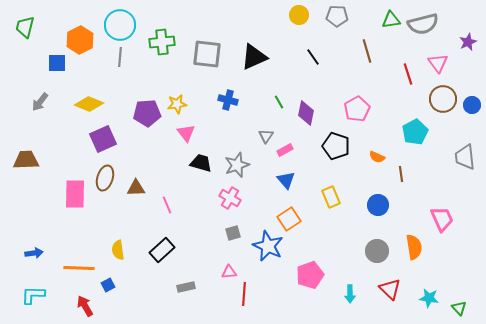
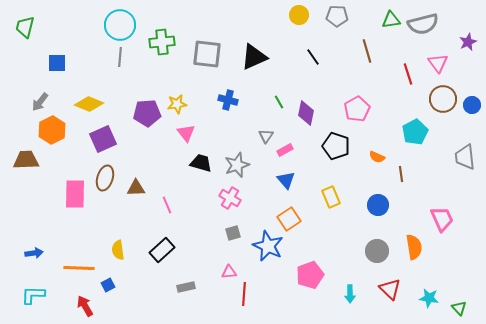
orange hexagon at (80, 40): moved 28 px left, 90 px down
